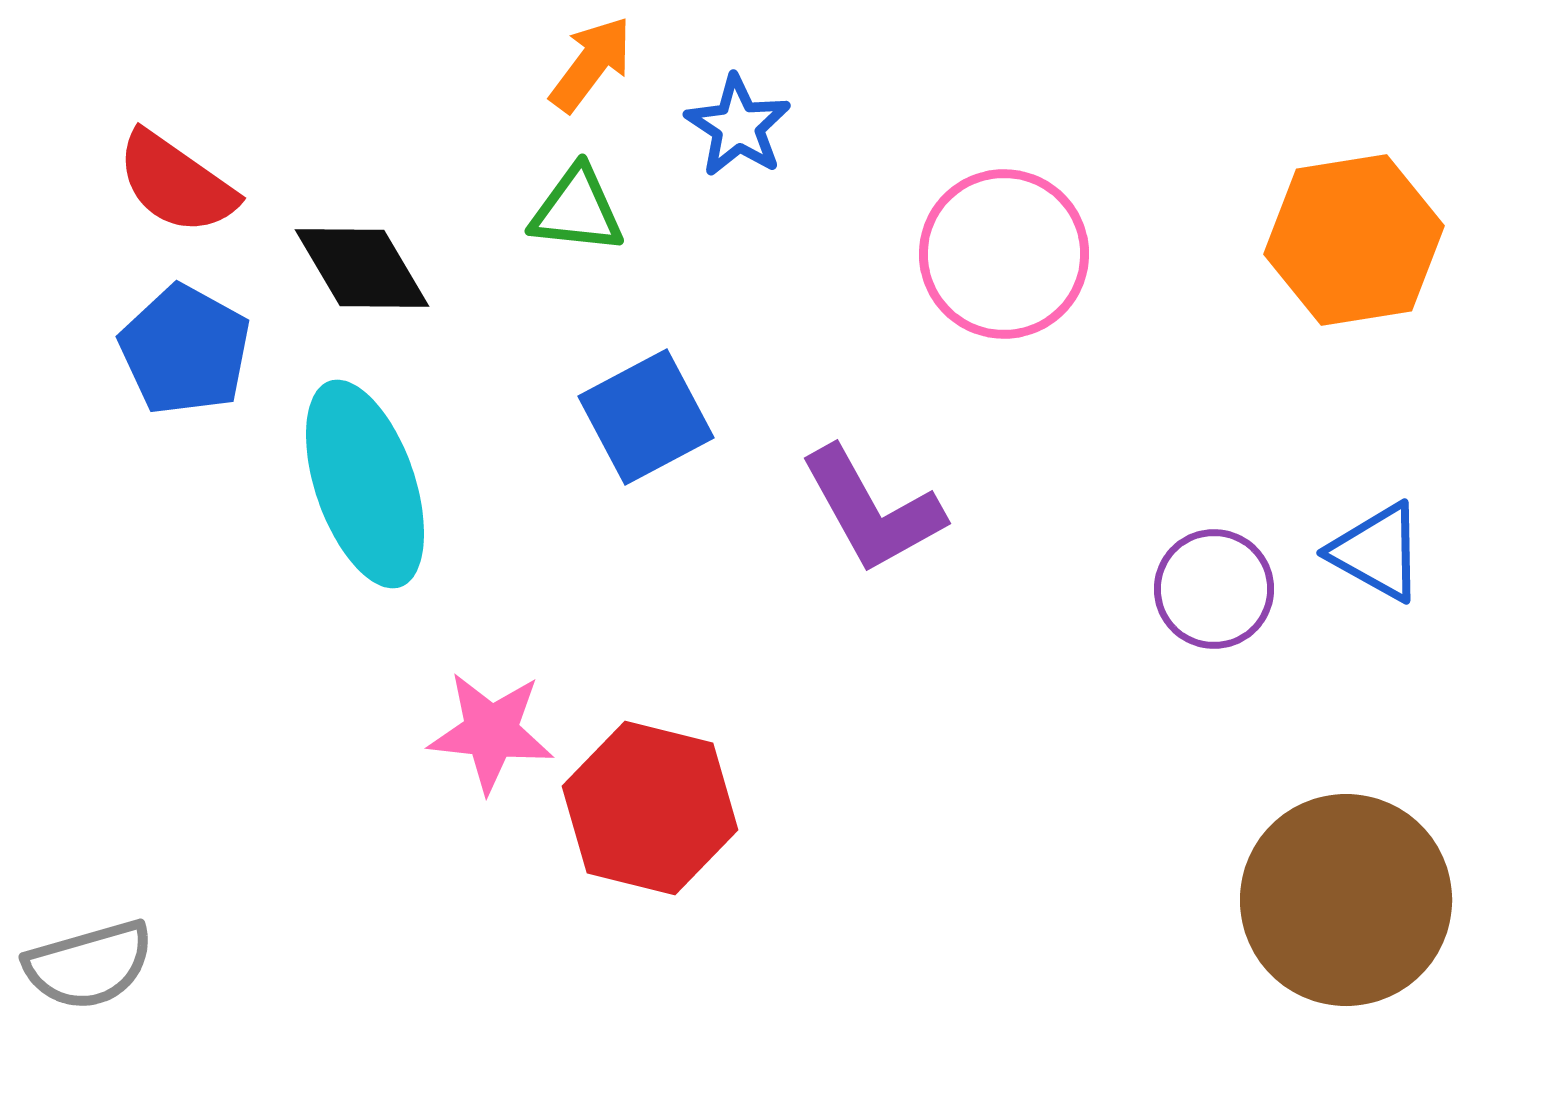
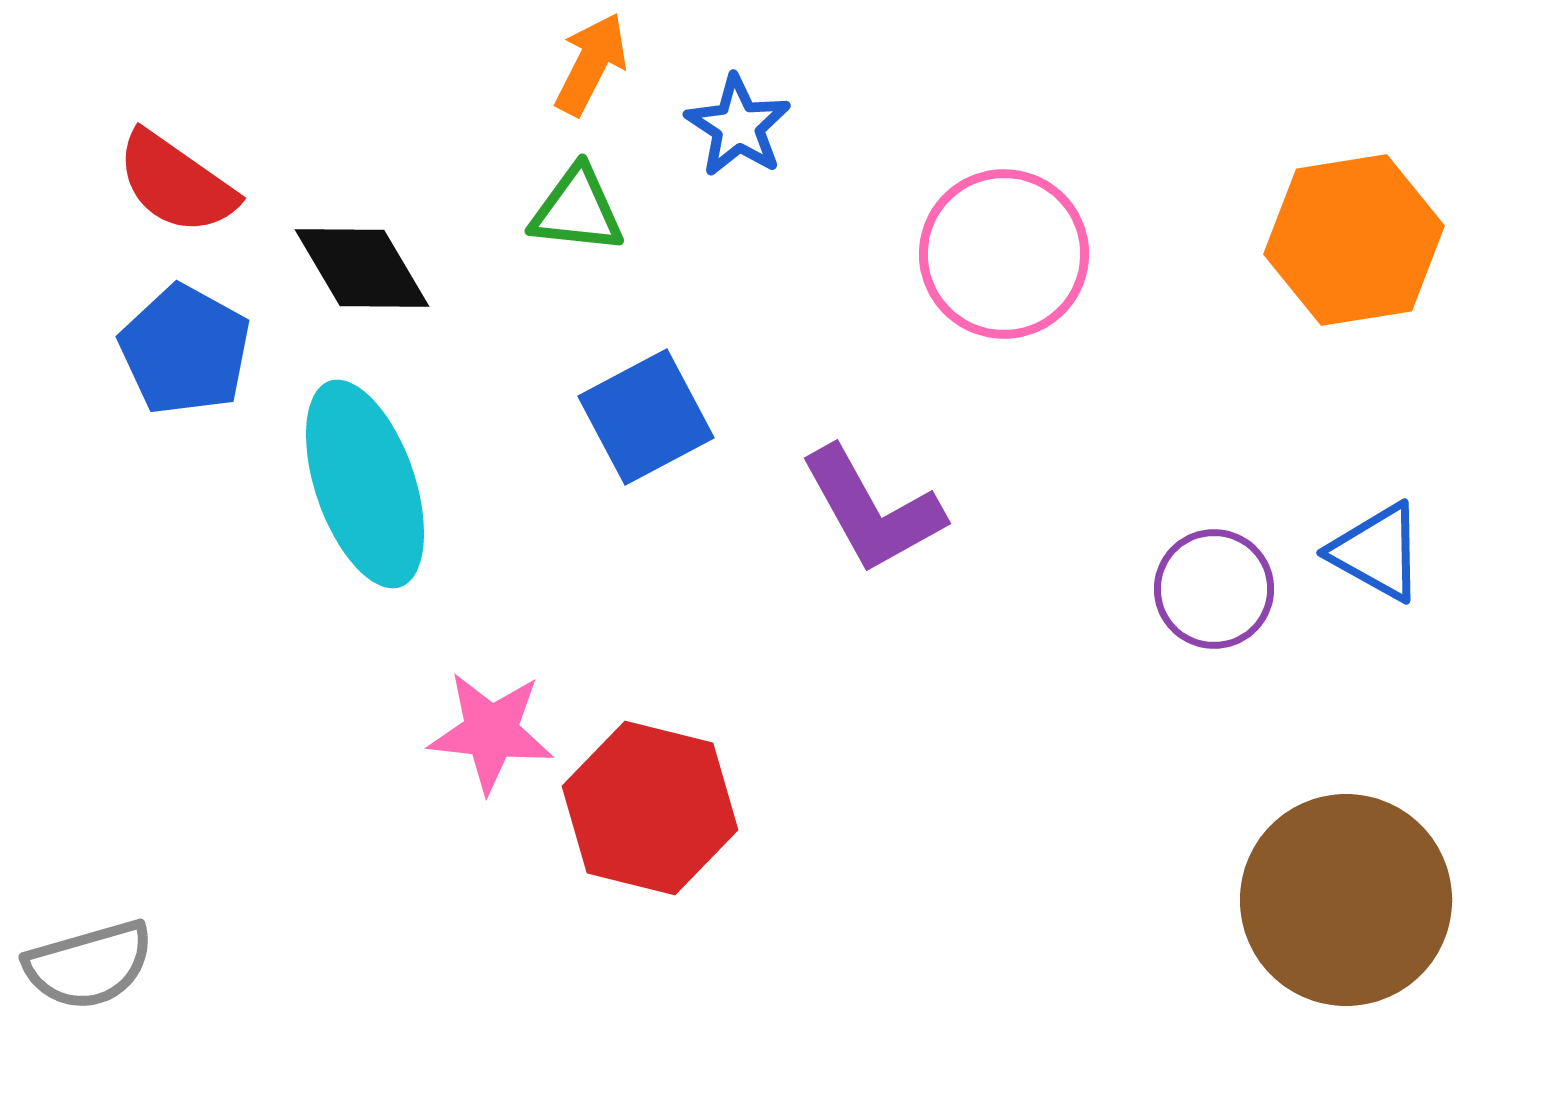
orange arrow: rotated 10 degrees counterclockwise
